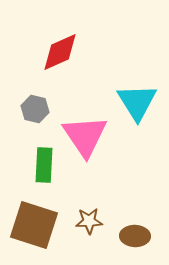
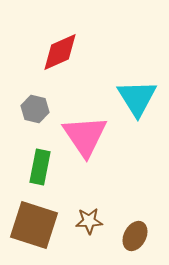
cyan triangle: moved 4 px up
green rectangle: moved 4 px left, 2 px down; rotated 8 degrees clockwise
brown ellipse: rotated 64 degrees counterclockwise
